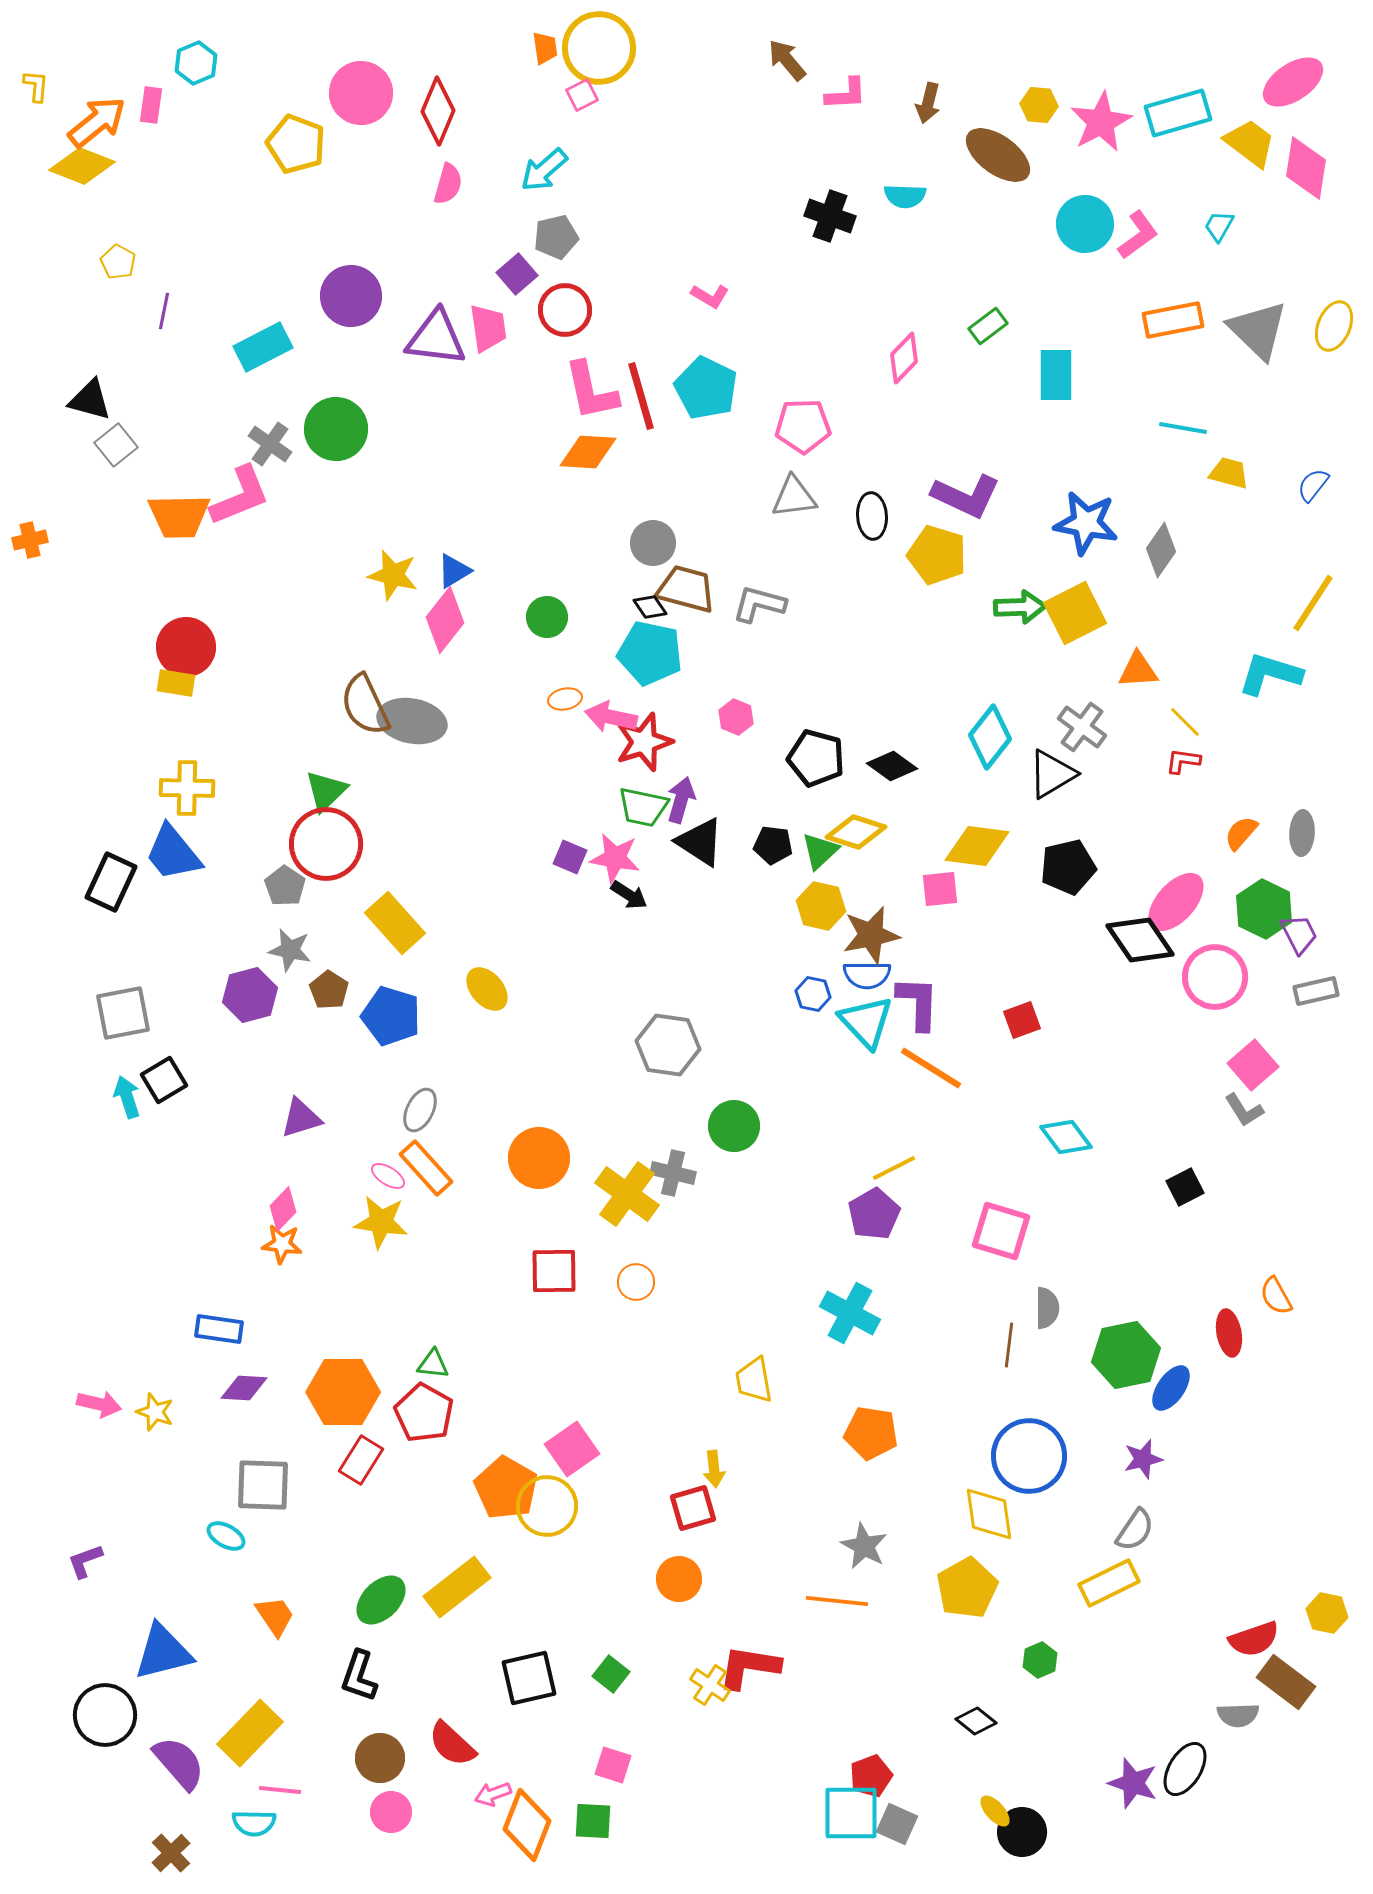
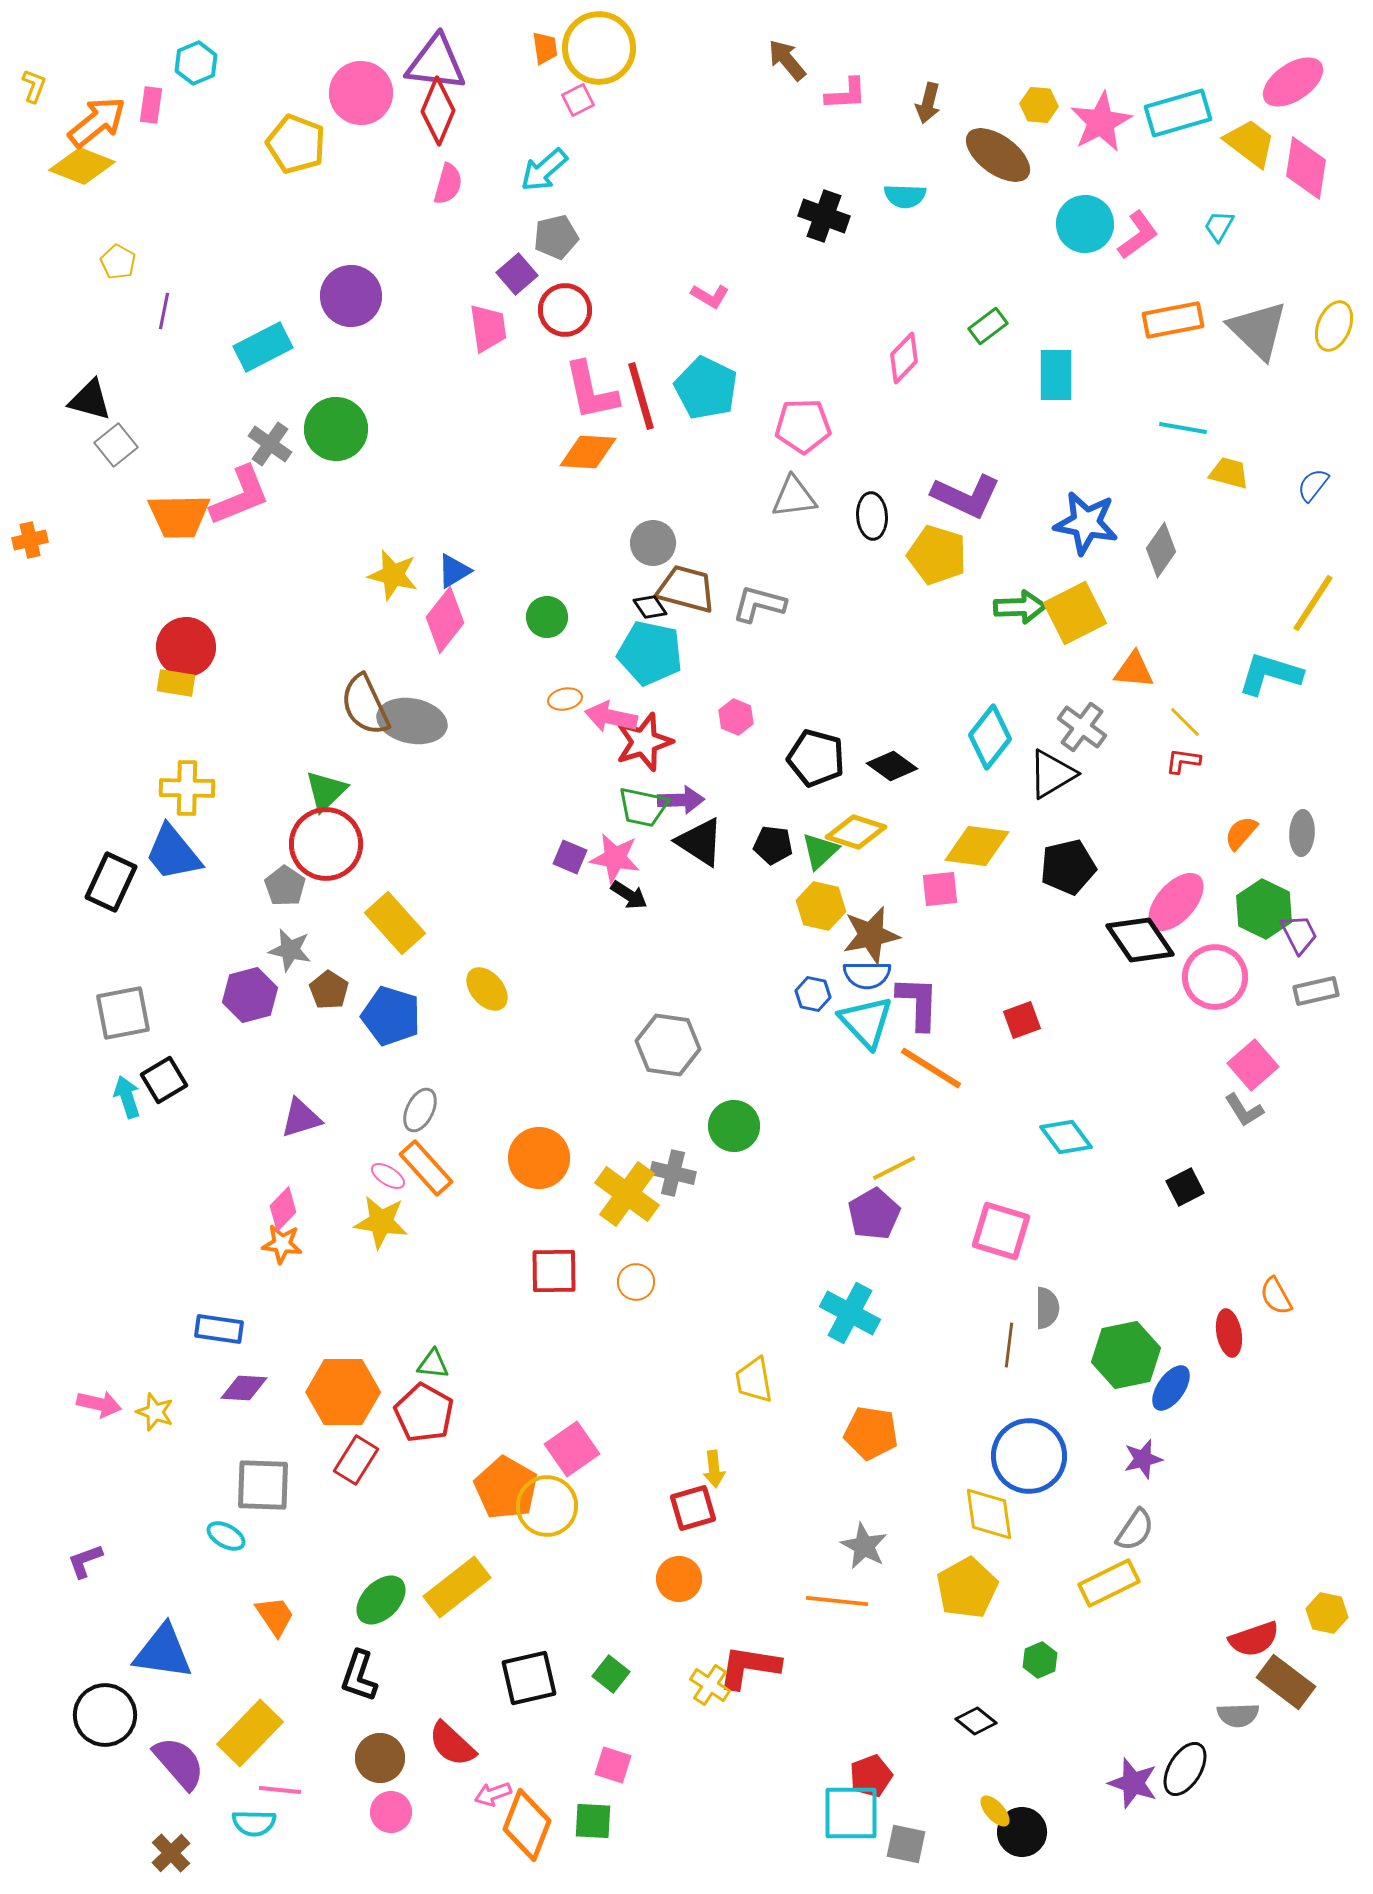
yellow L-shape at (36, 86): moved 2 px left; rotated 16 degrees clockwise
pink square at (582, 95): moved 4 px left, 5 px down
black cross at (830, 216): moved 6 px left
purple triangle at (436, 338): moved 275 px up
orange triangle at (1138, 670): moved 4 px left; rotated 9 degrees clockwise
purple arrow at (681, 800): rotated 72 degrees clockwise
red rectangle at (361, 1460): moved 5 px left
blue triangle at (163, 1652): rotated 22 degrees clockwise
gray square at (897, 1824): moved 9 px right, 20 px down; rotated 12 degrees counterclockwise
